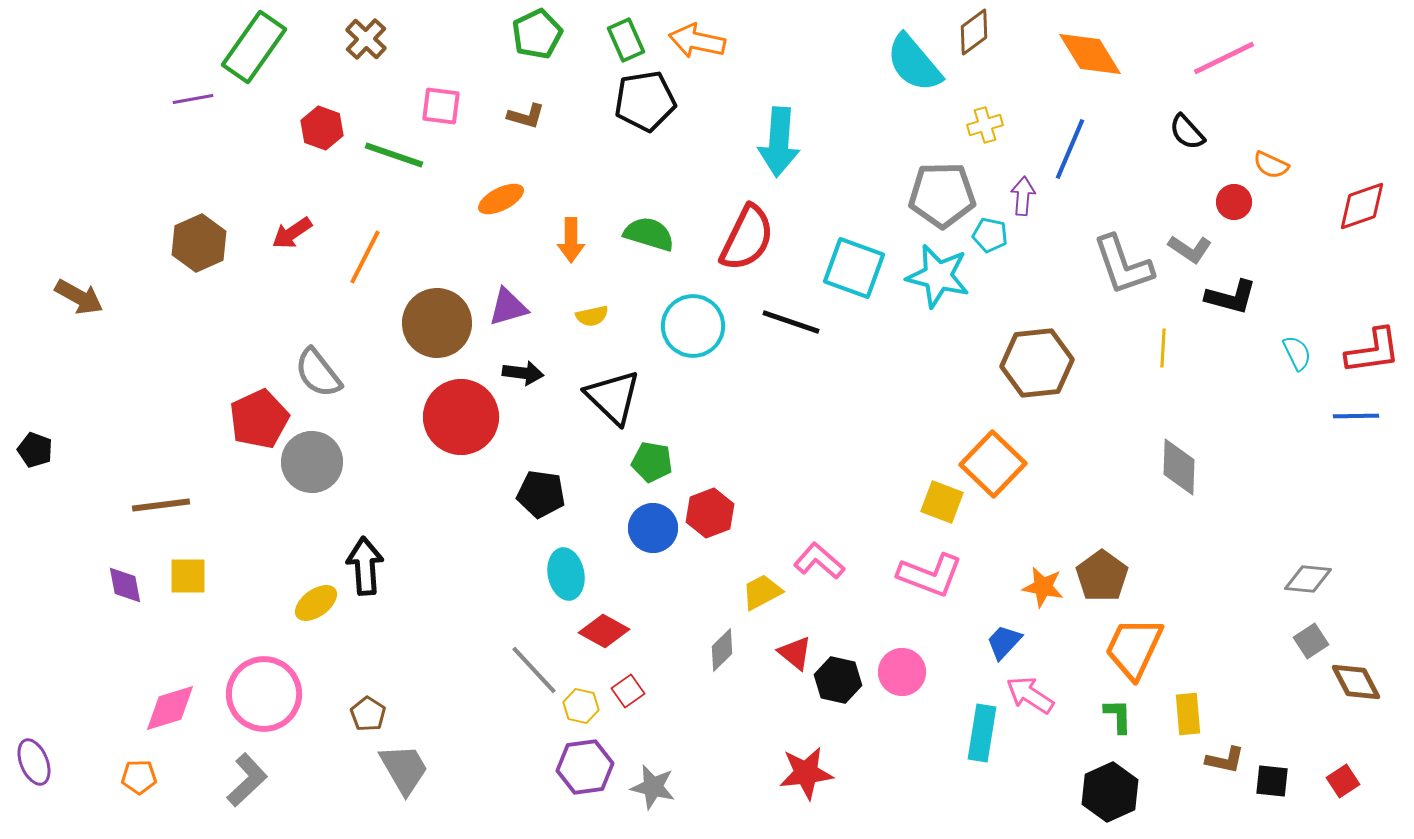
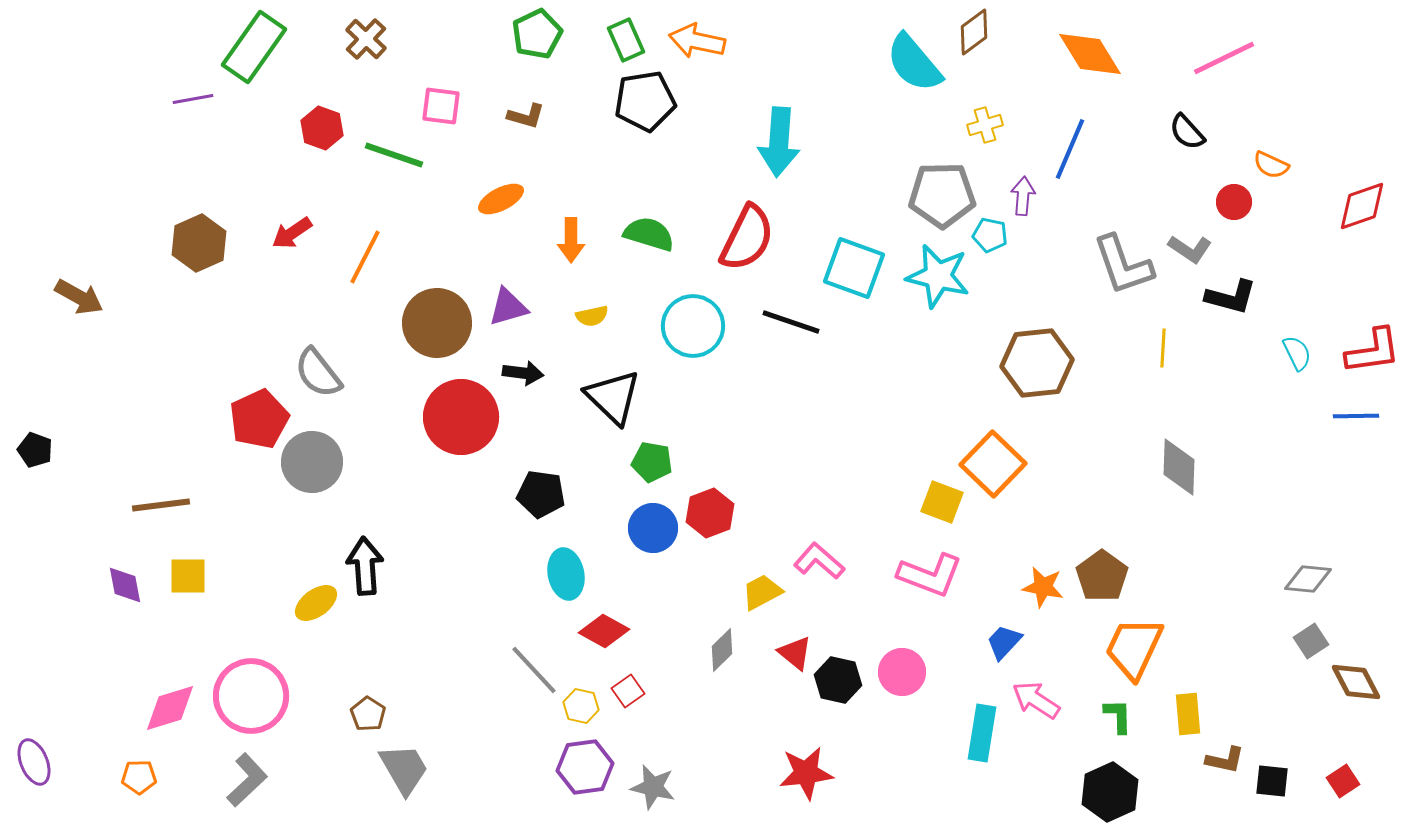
pink circle at (264, 694): moved 13 px left, 2 px down
pink arrow at (1030, 695): moved 6 px right, 5 px down
